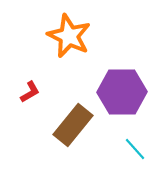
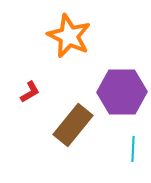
cyan line: moved 2 px left; rotated 45 degrees clockwise
